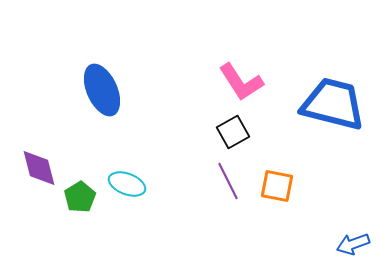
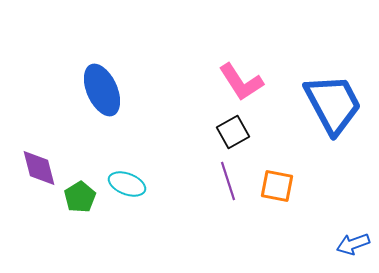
blue trapezoid: rotated 48 degrees clockwise
purple line: rotated 9 degrees clockwise
